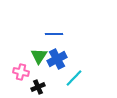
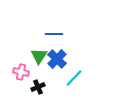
blue cross: rotated 18 degrees counterclockwise
